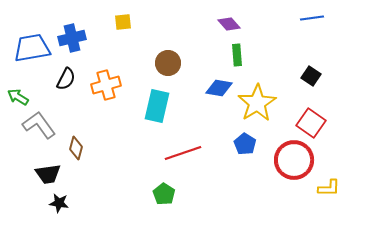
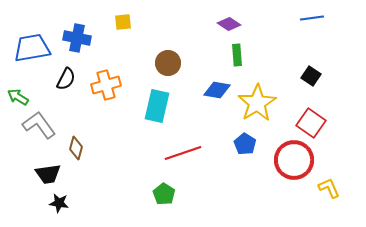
purple diamond: rotated 15 degrees counterclockwise
blue cross: moved 5 px right; rotated 24 degrees clockwise
blue diamond: moved 2 px left, 2 px down
yellow L-shape: rotated 115 degrees counterclockwise
